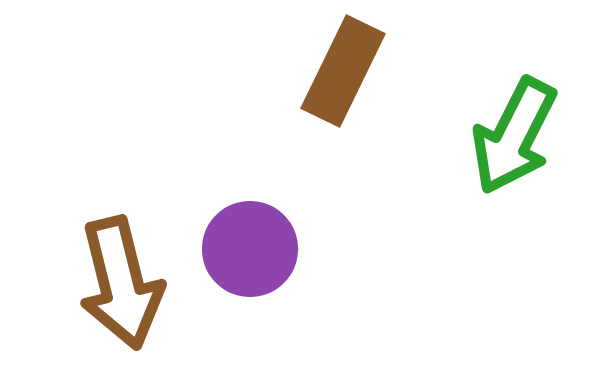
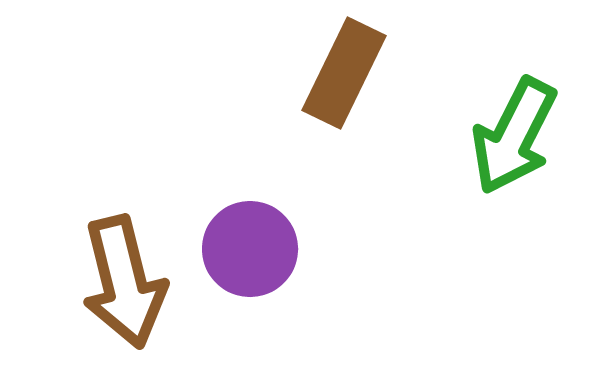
brown rectangle: moved 1 px right, 2 px down
brown arrow: moved 3 px right, 1 px up
